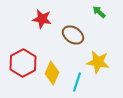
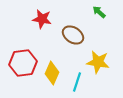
red hexagon: rotated 20 degrees clockwise
